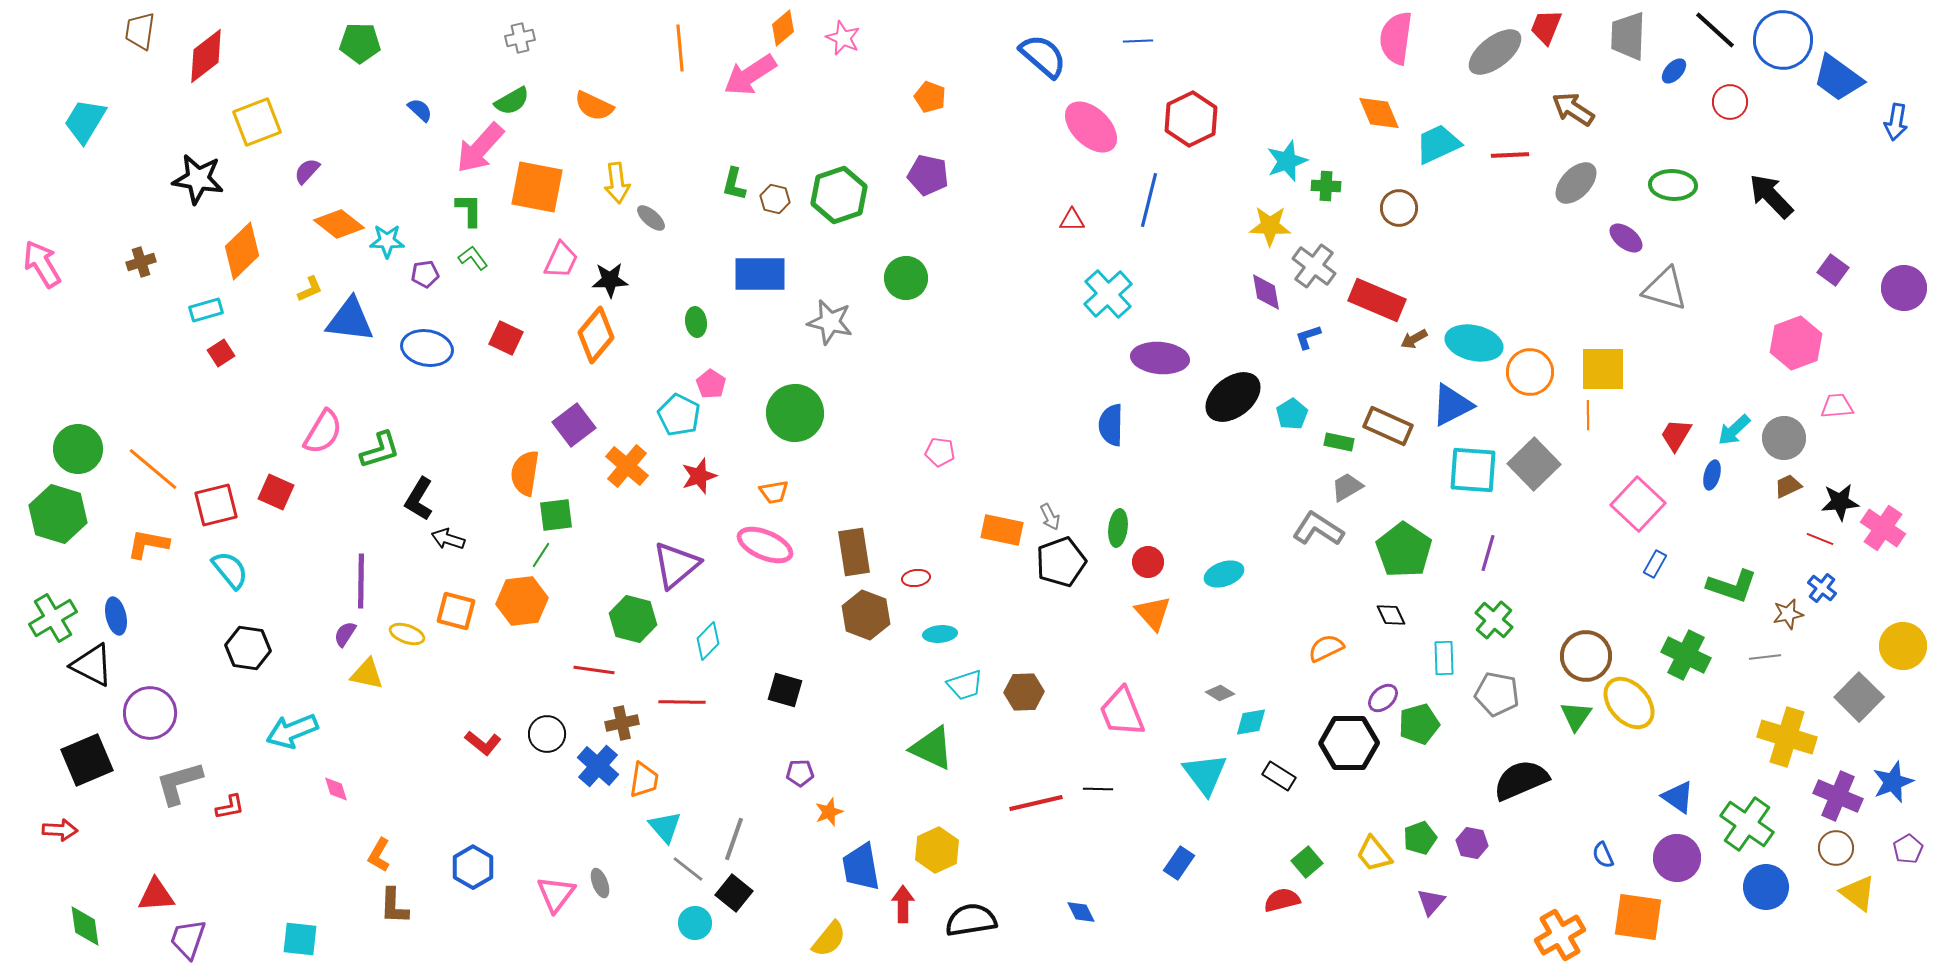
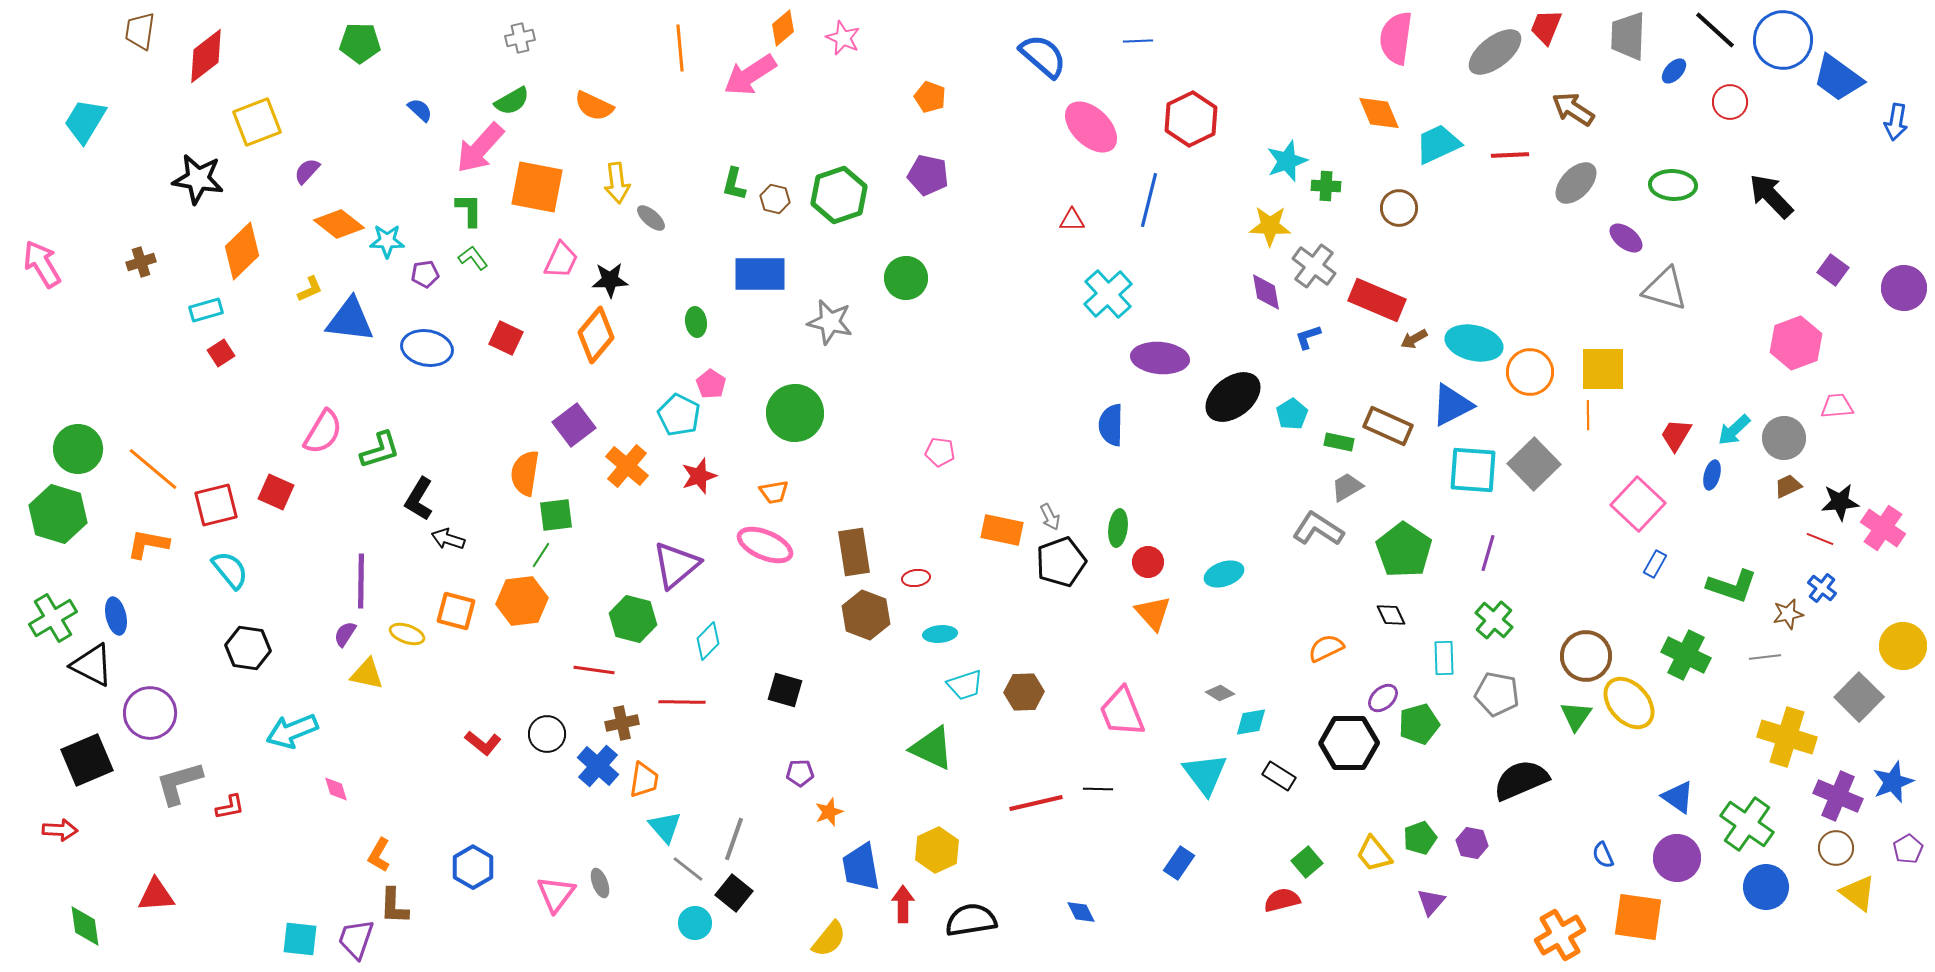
purple trapezoid at (188, 939): moved 168 px right
